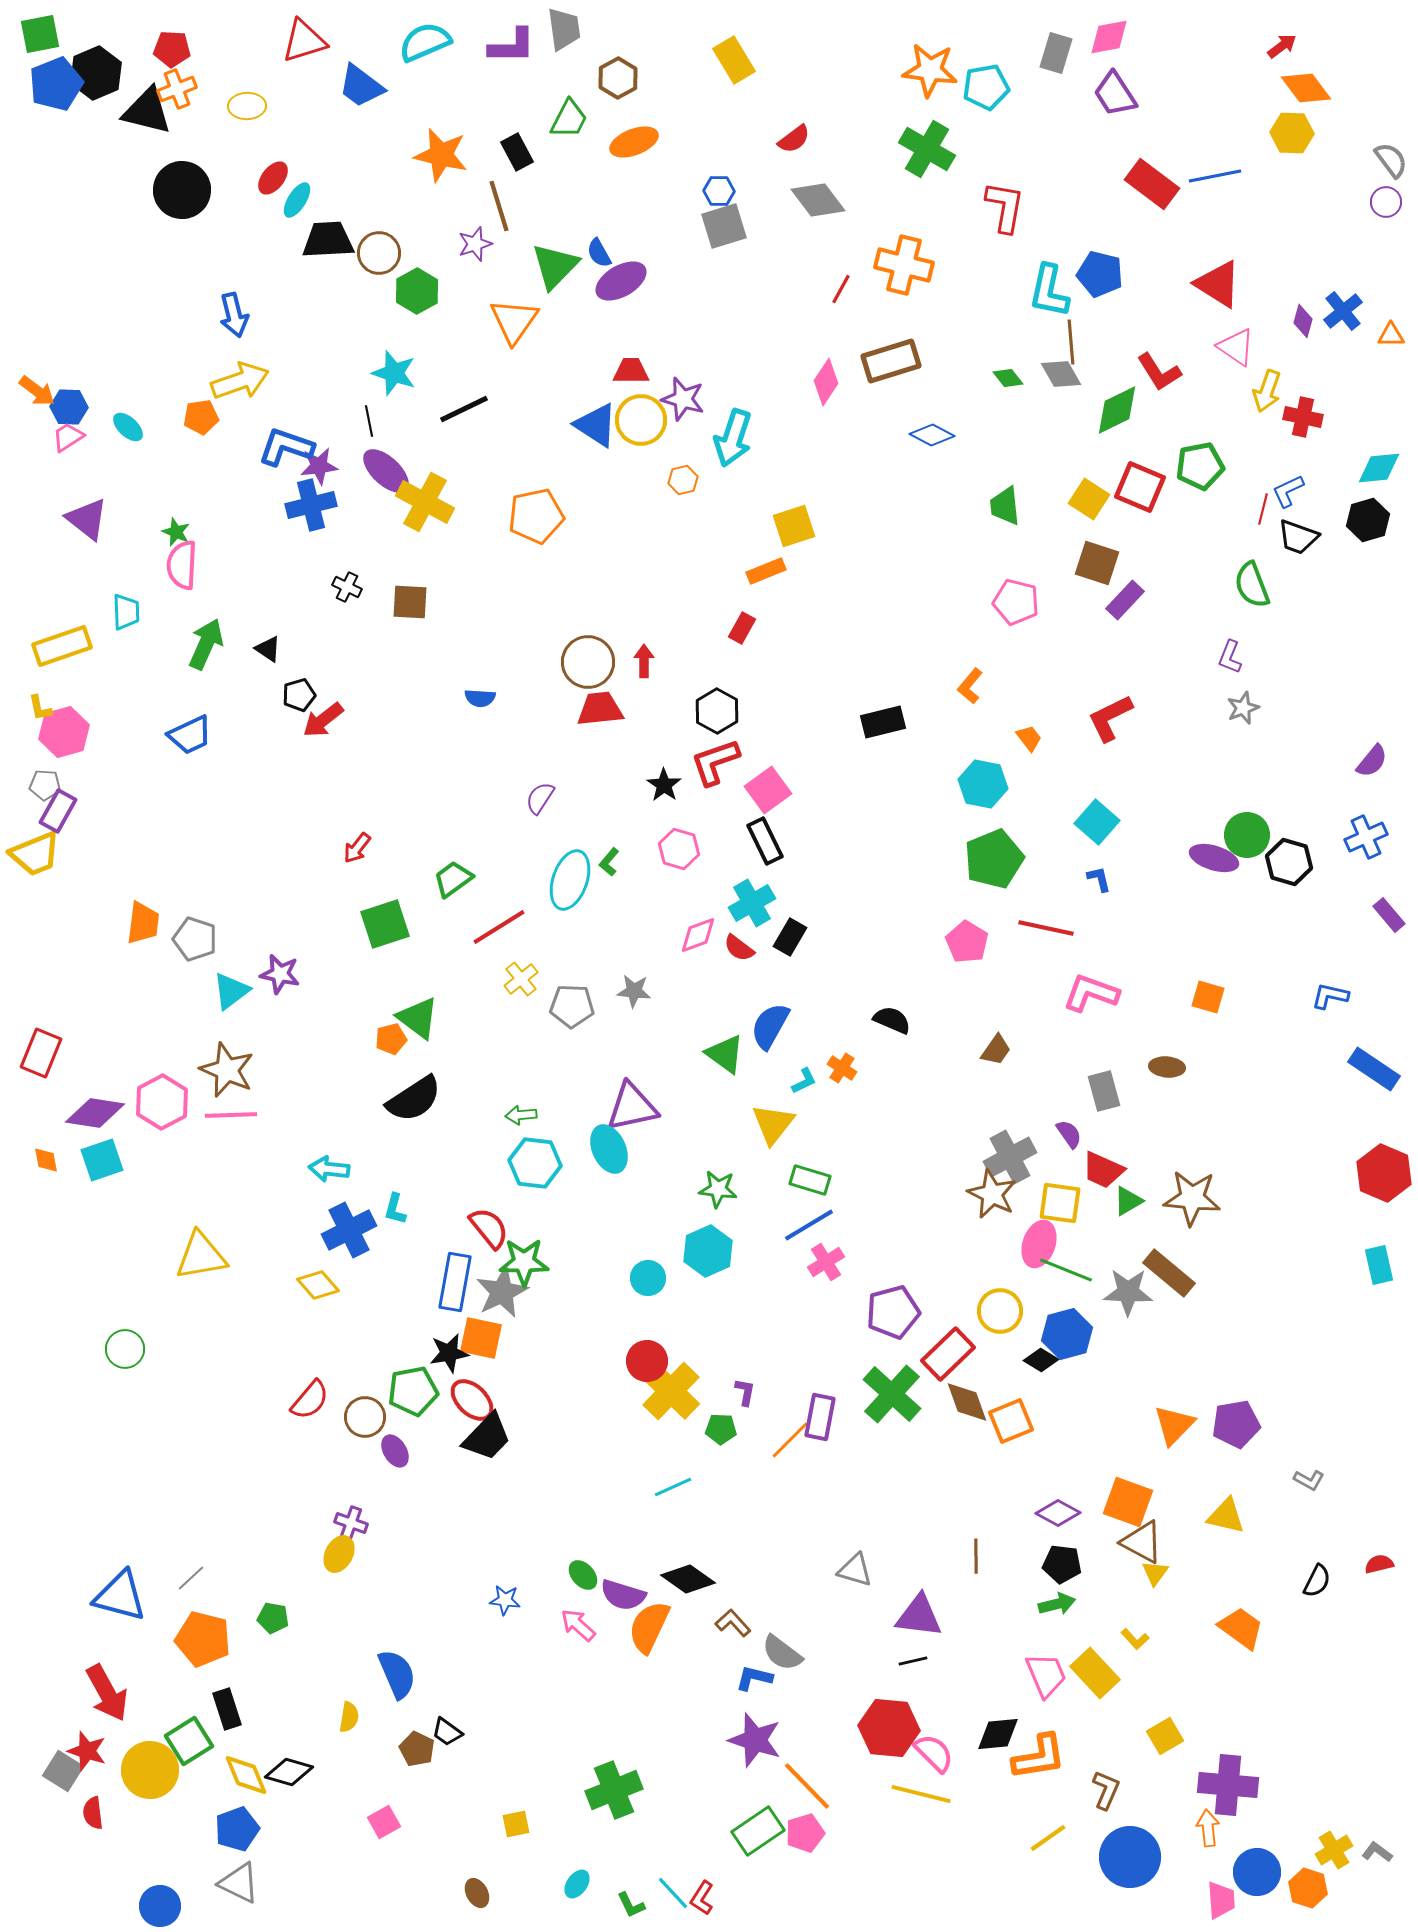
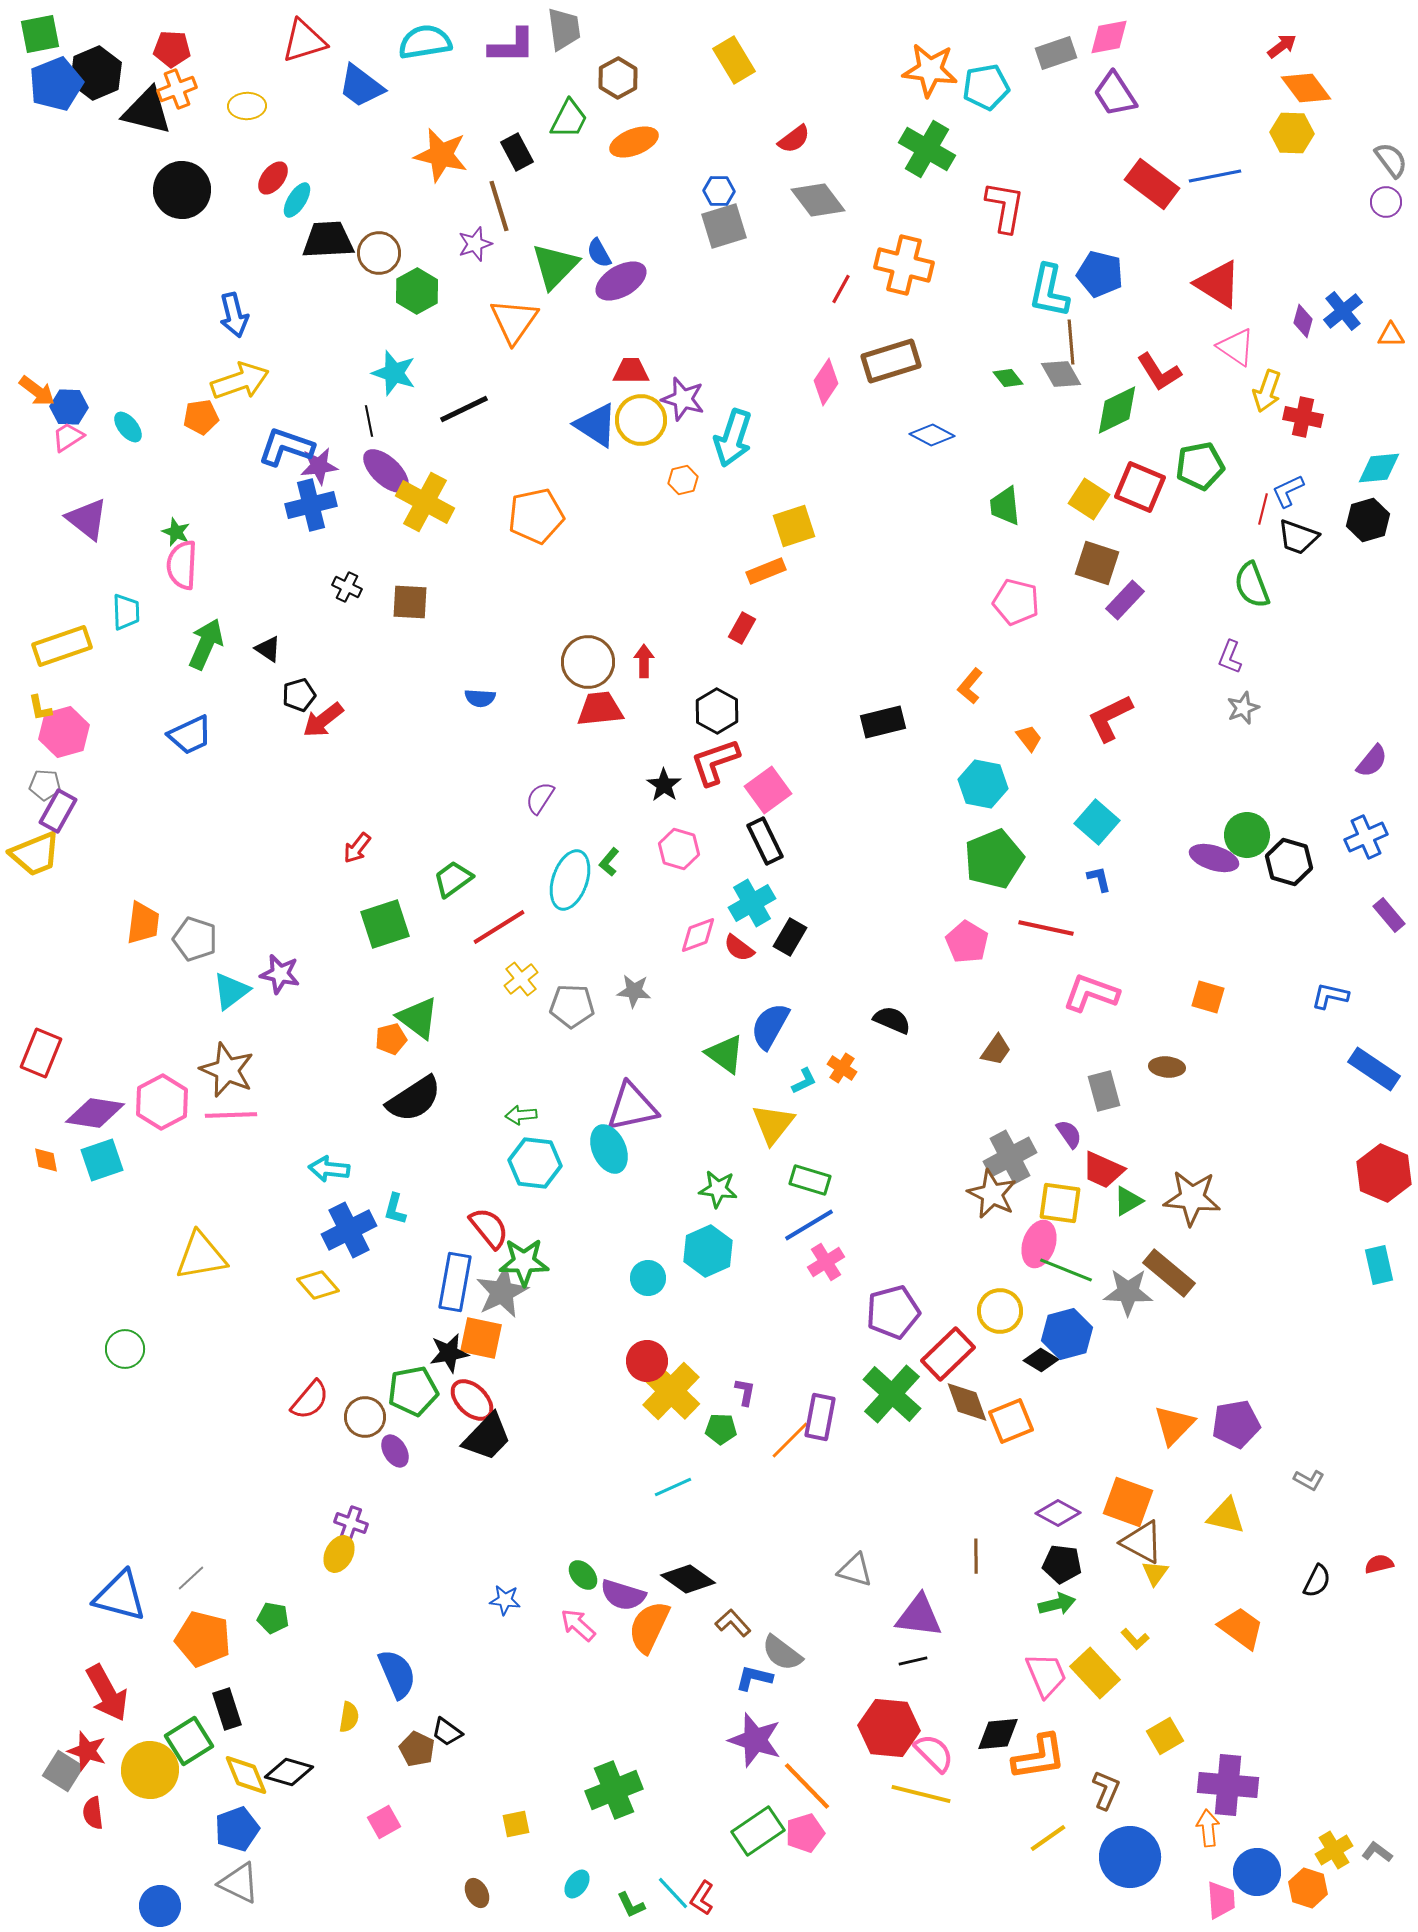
cyan semicircle at (425, 42): rotated 14 degrees clockwise
gray rectangle at (1056, 53): rotated 54 degrees clockwise
cyan ellipse at (128, 427): rotated 8 degrees clockwise
